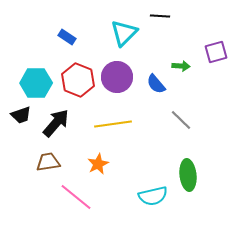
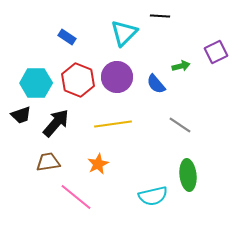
purple square: rotated 10 degrees counterclockwise
green arrow: rotated 18 degrees counterclockwise
gray line: moved 1 px left, 5 px down; rotated 10 degrees counterclockwise
